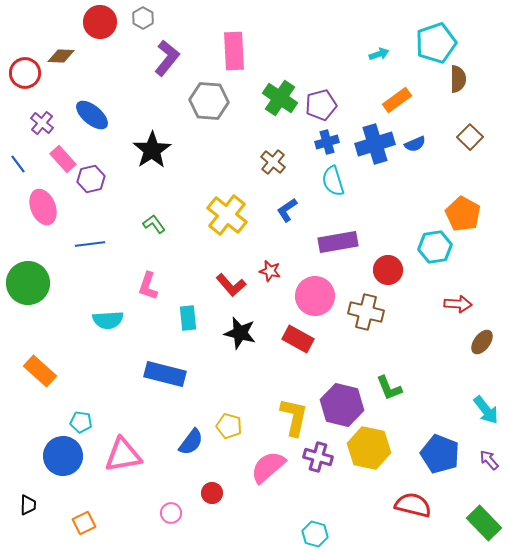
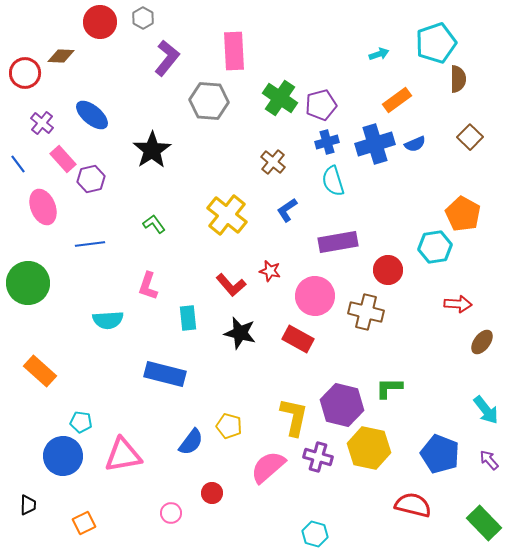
green L-shape at (389, 388): rotated 112 degrees clockwise
